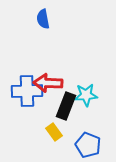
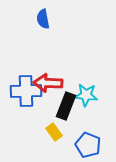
blue cross: moved 1 px left
cyan star: rotated 10 degrees clockwise
